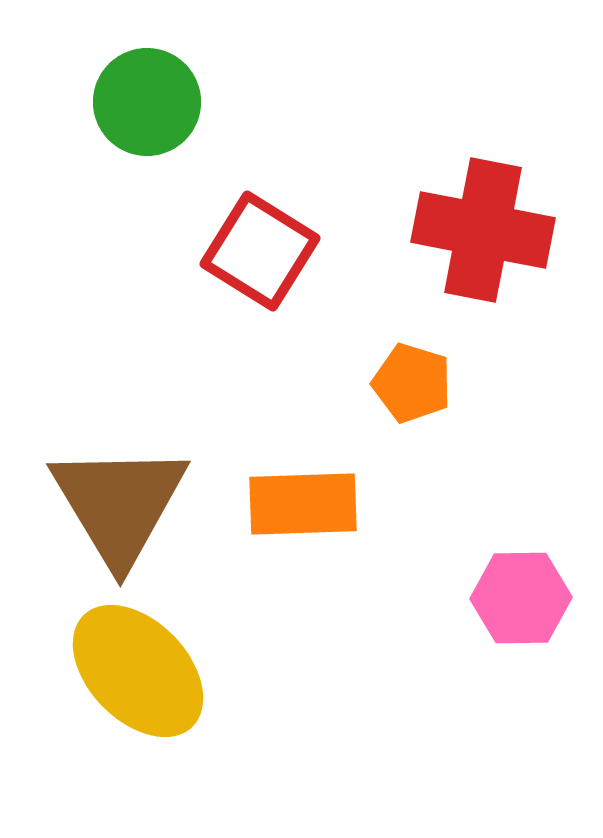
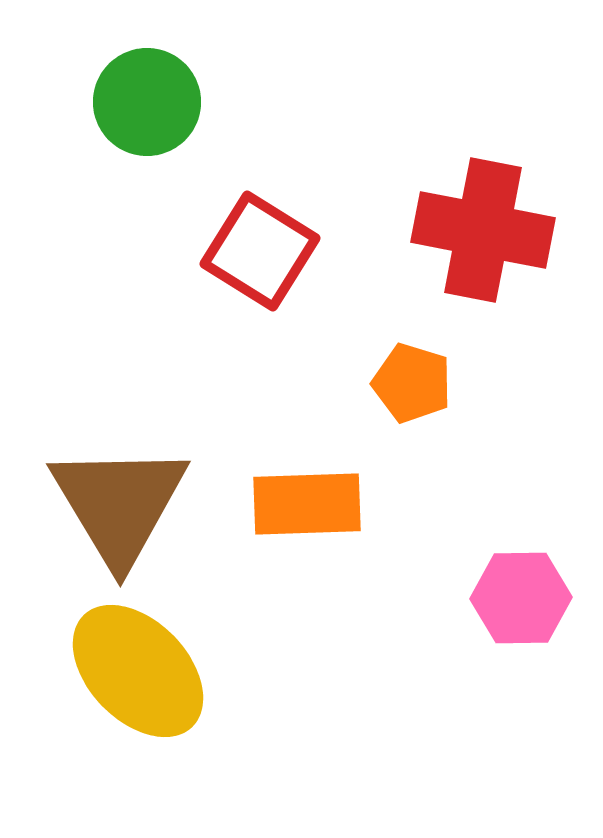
orange rectangle: moved 4 px right
